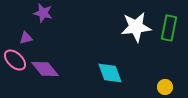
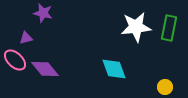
cyan diamond: moved 4 px right, 4 px up
